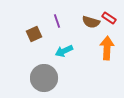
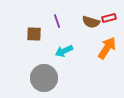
red rectangle: rotated 48 degrees counterclockwise
brown square: rotated 28 degrees clockwise
orange arrow: rotated 30 degrees clockwise
